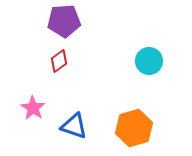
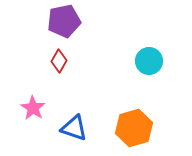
purple pentagon: rotated 8 degrees counterclockwise
red diamond: rotated 25 degrees counterclockwise
blue triangle: moved 2 px down
